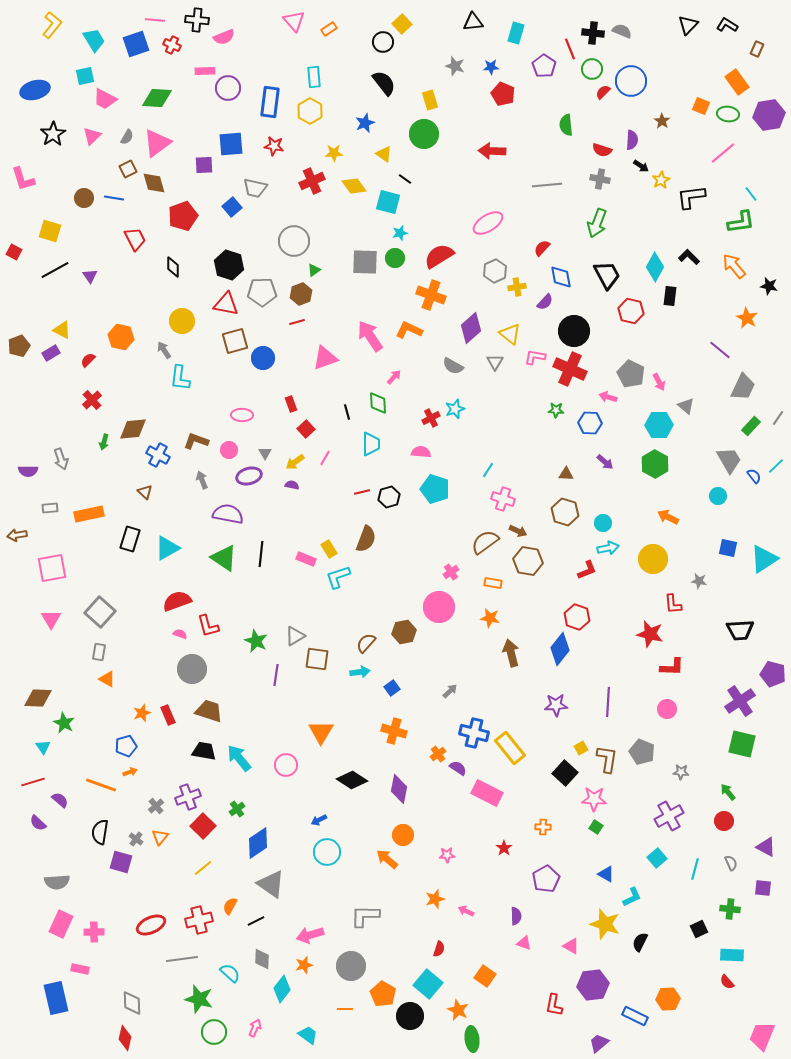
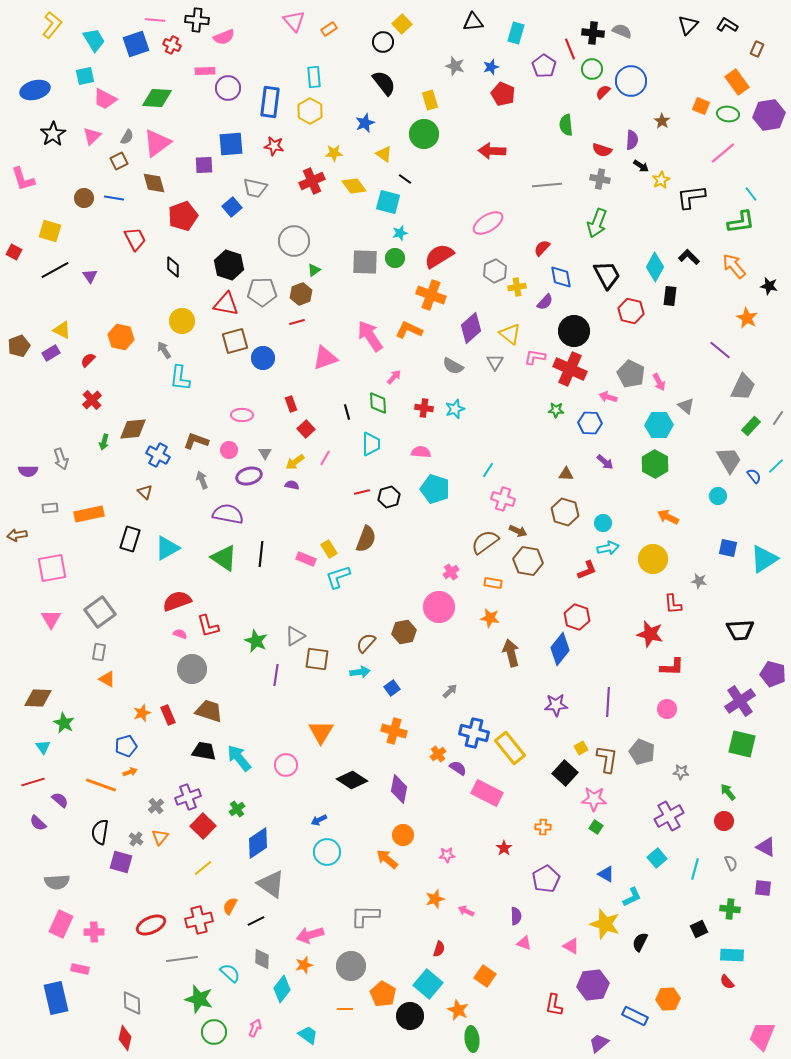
blue star at (491, 67): rotated 14 degrees counterclockwise
brown square at (128, 169): moved 9 px left, 8 px up
red cross at (431, 418): moved 7 px left, 10 px up; rotated 36 degrees clockwise
gray square at (100, 612): rotated 12 degrees clockwise
